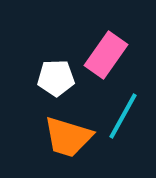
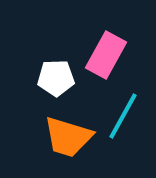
pink rectangle: rotated 6 degrees counterclockwise
